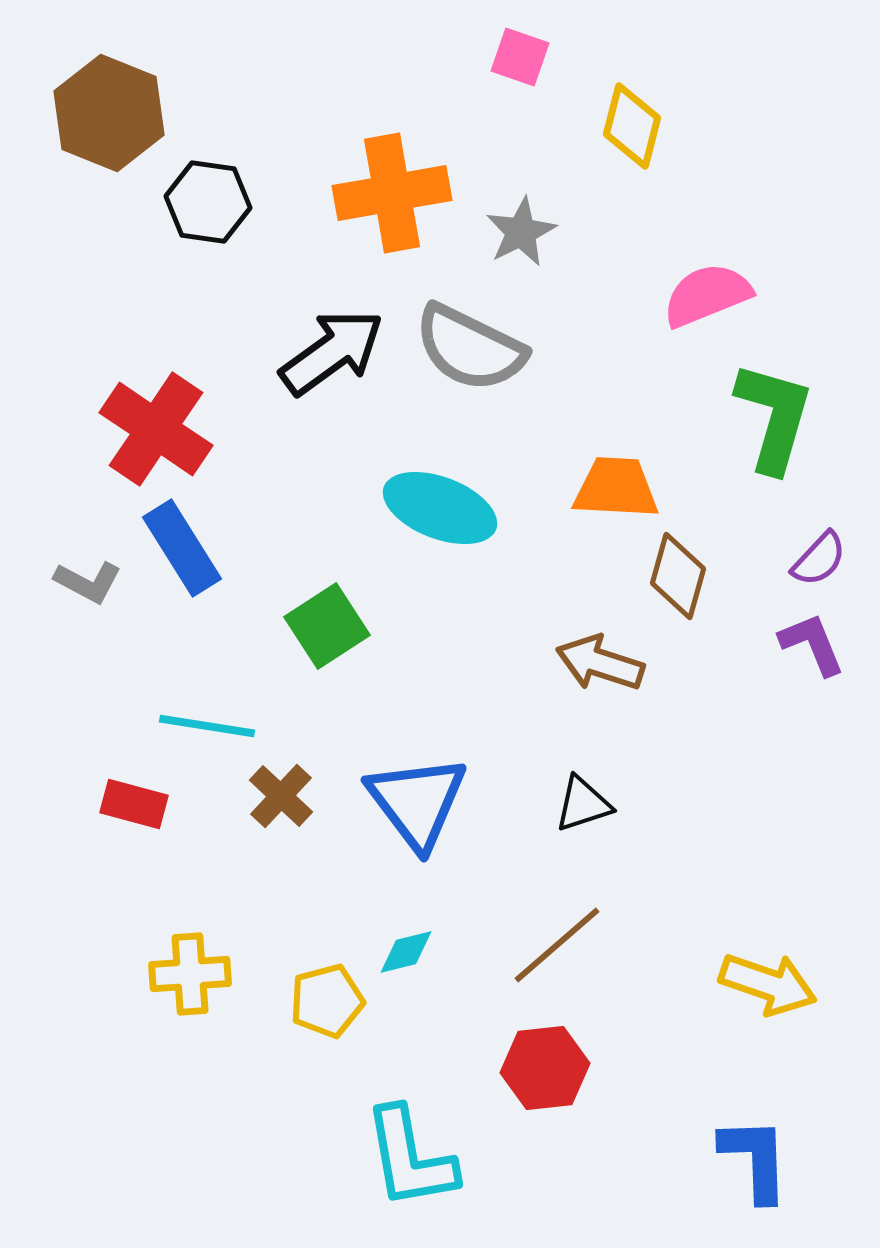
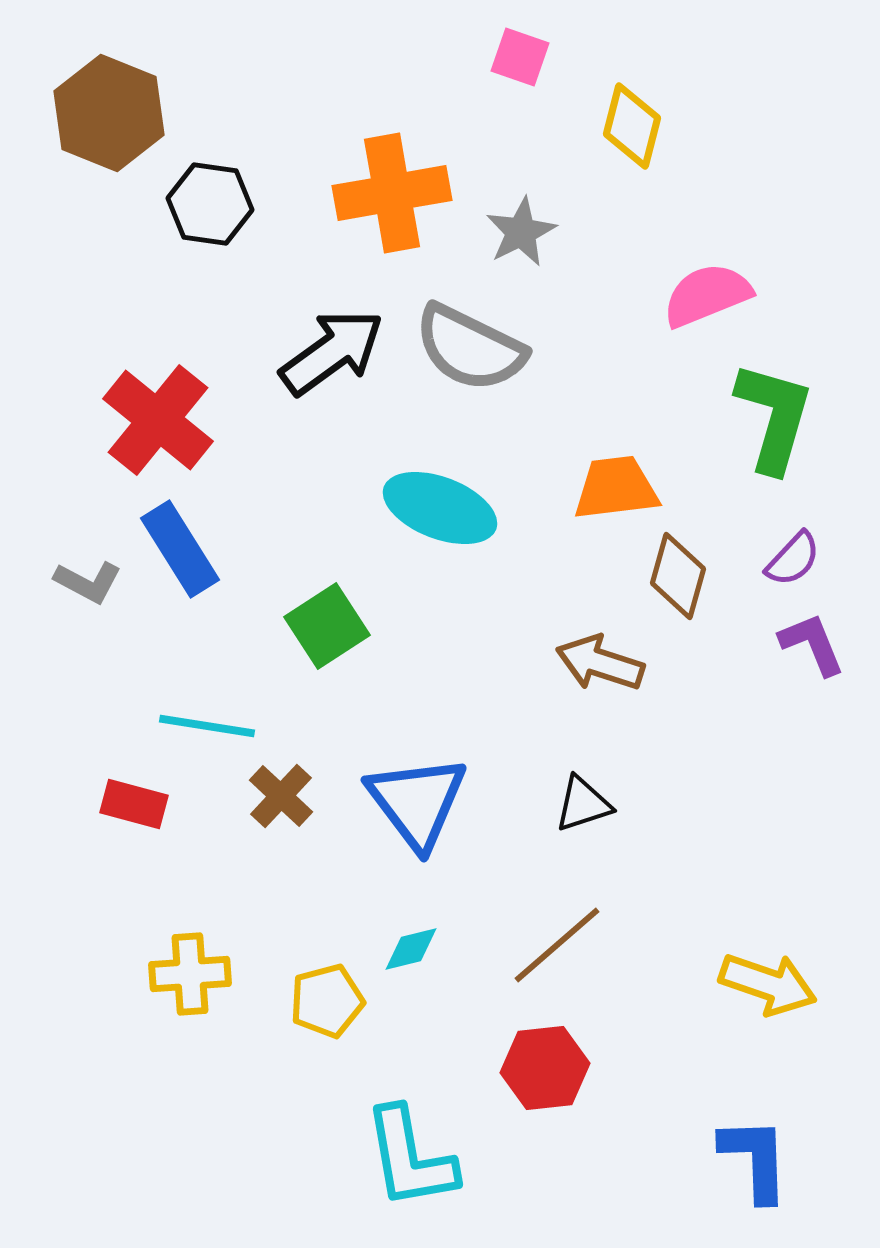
black hexagon: moved 2 px right, 2 px down
red cross: moved 2 px right, 9 px up; rotated 5 degrees clockwise
orange trapezoid: rotated 10 degrees counterclockwise
blue rectangle: moved 2 px left, 1 px down
purple semicircle: moved 26 px left
cyan diamond: moved 5 px right, 3 px up
